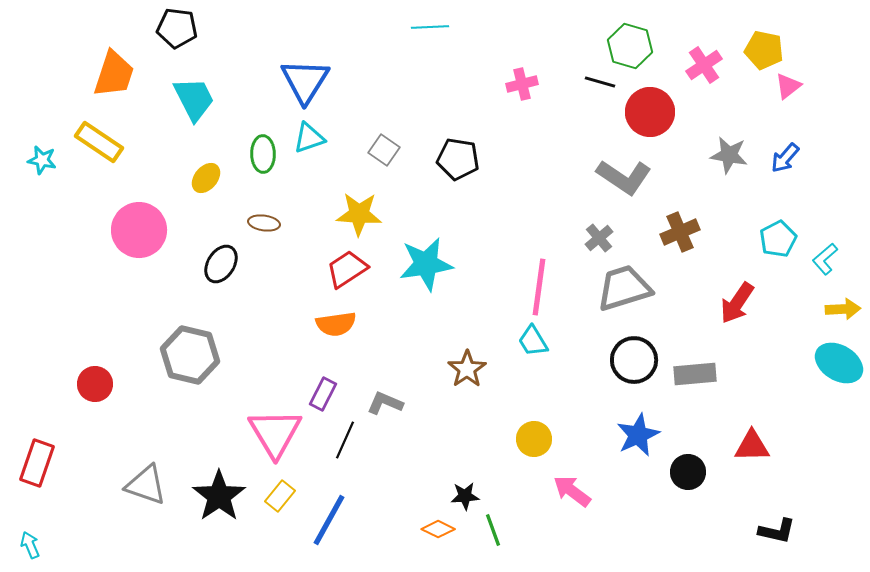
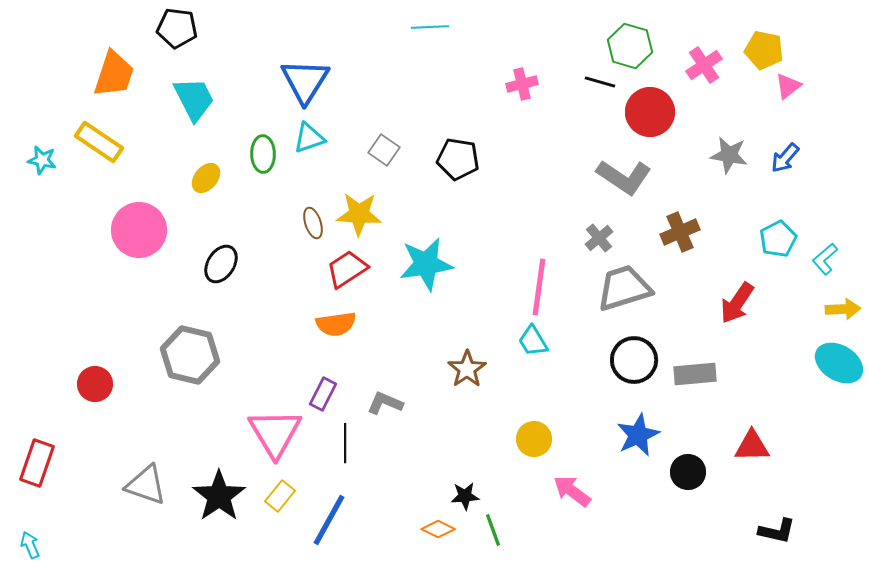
brown ellipse at (264, 223): moved 49 px right; rotated 64 degrees clockwise
black line at (345, 440): moved 3 px down; rotated 24 degrees counterclockwise
